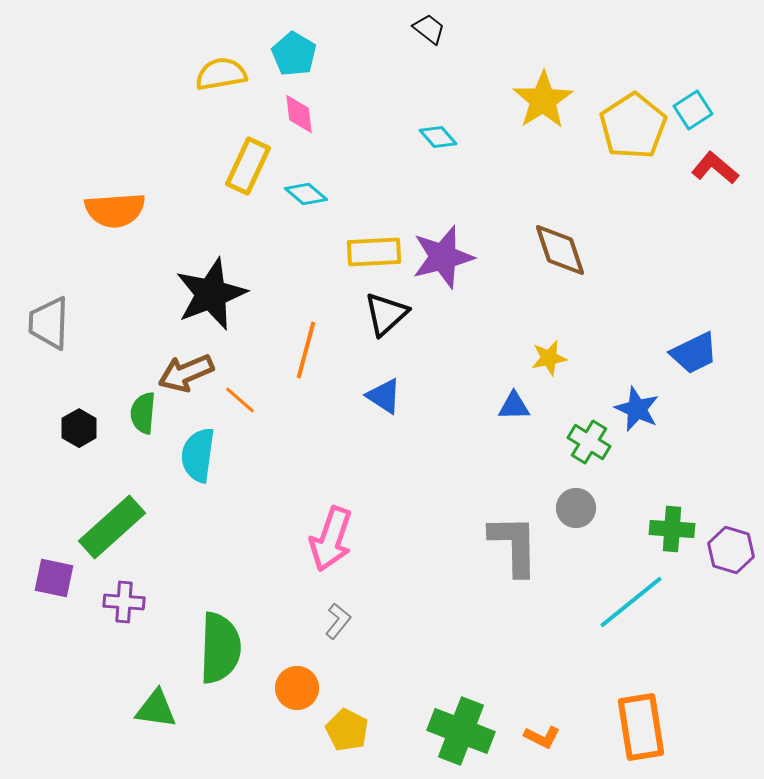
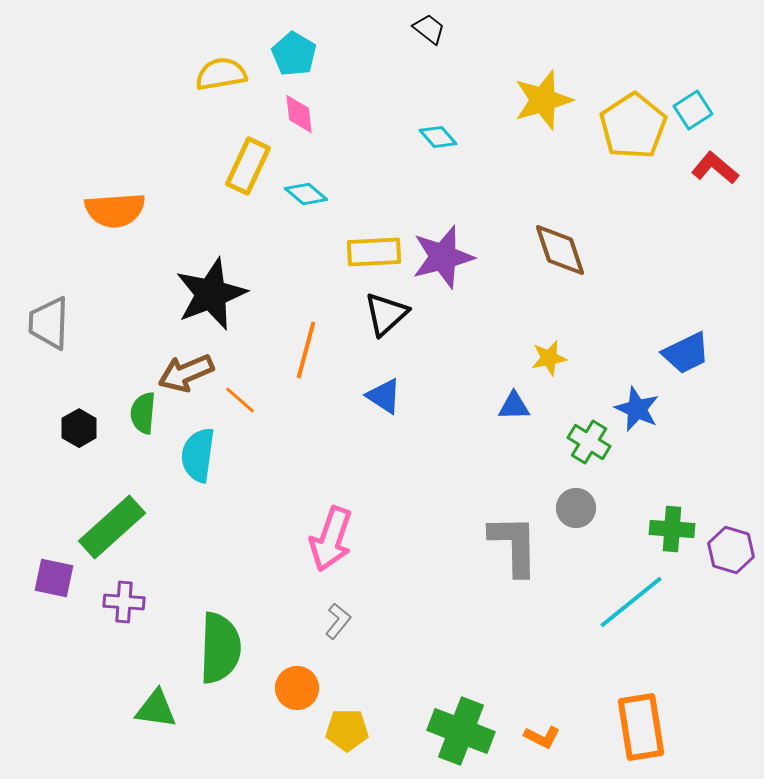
yellow star at (543, 100): rotated 16 degrees clockwise
blue trapezoid at (694, 353): moved 8 px left
yellow pentagon at (347, 730): rotated 27 degrees counterclockwise
